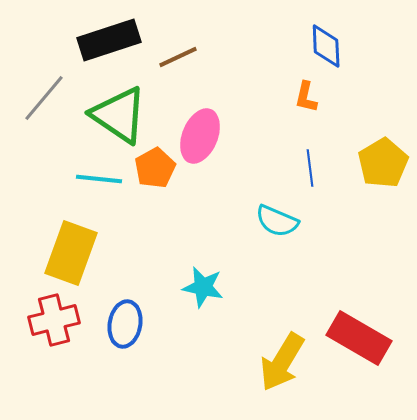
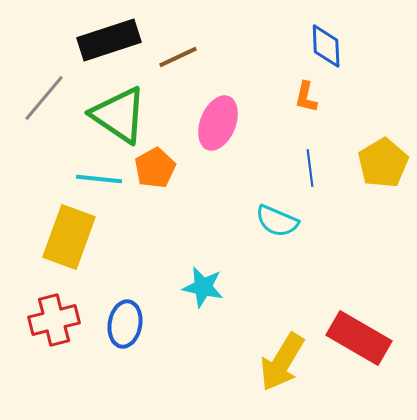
pink ellipse: moved 18 px right, 13 px up
yellow rectangle: moved 2 px left, 16 px up
